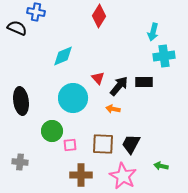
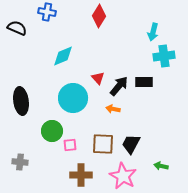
blue cross: moved 11 px right
